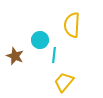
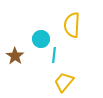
cyan circle: moved 1 px right, 1 px up
brown star: rotated 12 degrees clockwise
